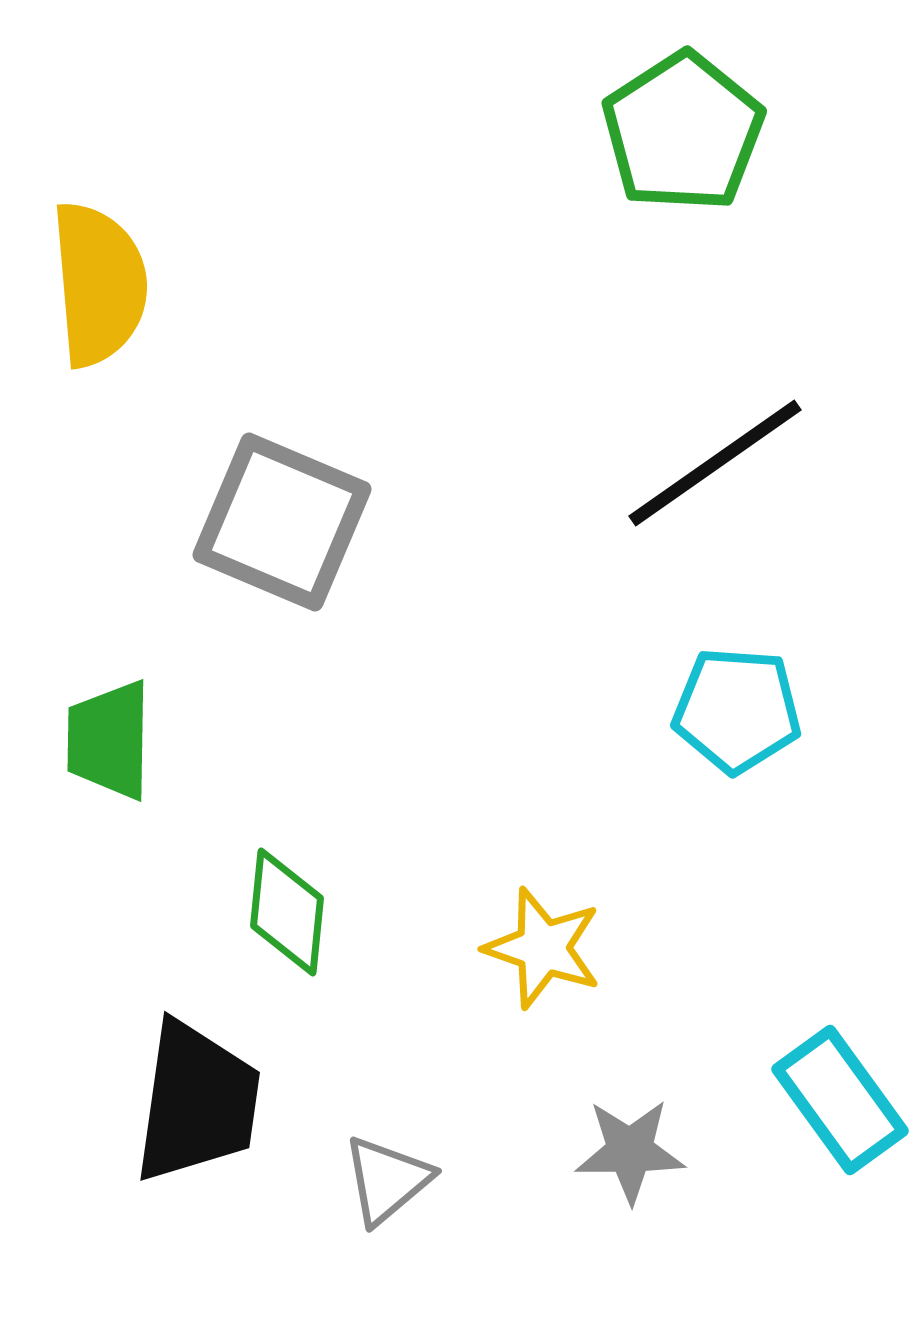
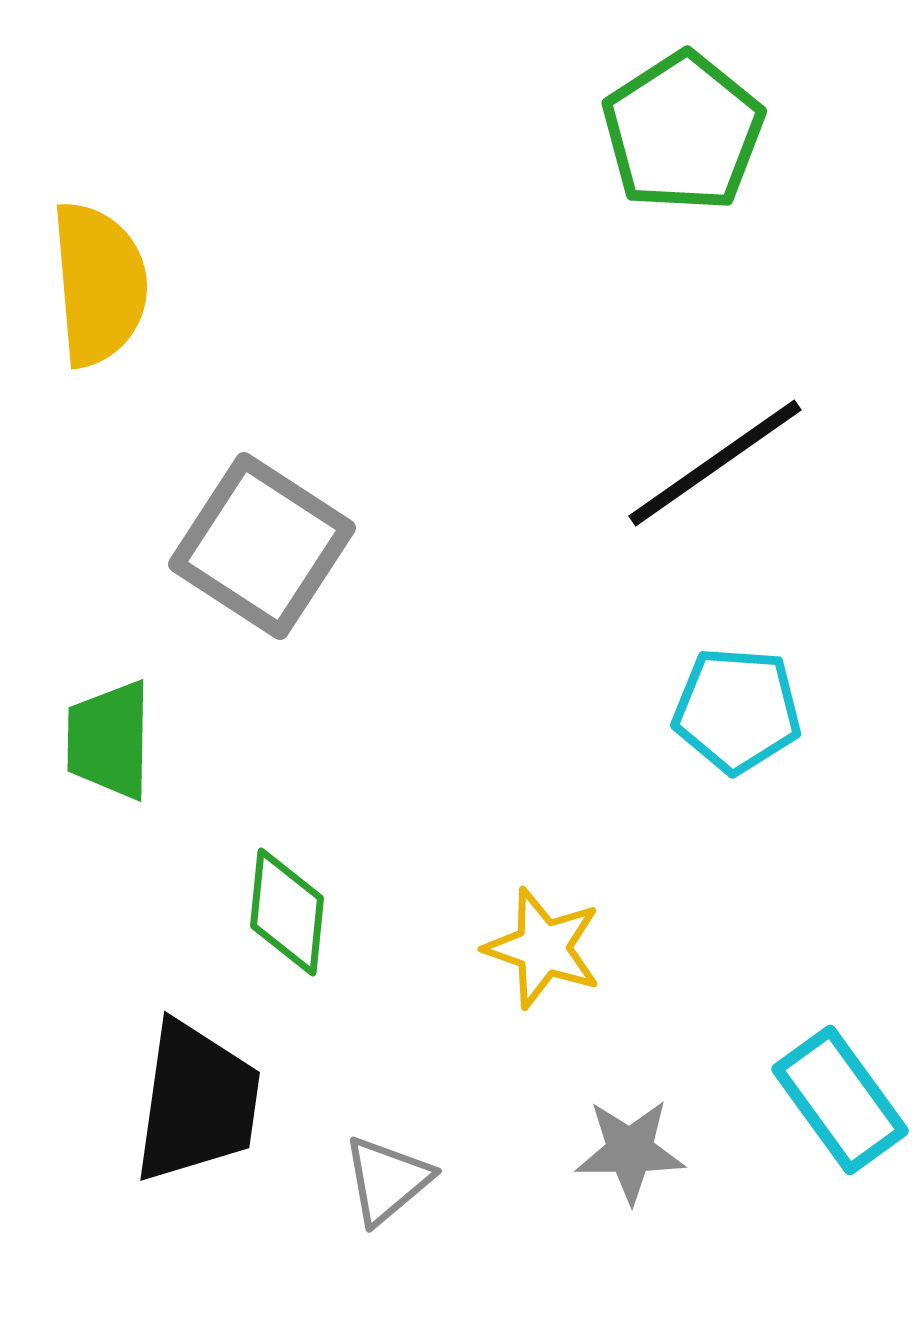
gray square: moved 20 px left, 24 px down; rotated 10 degrees clockwise
